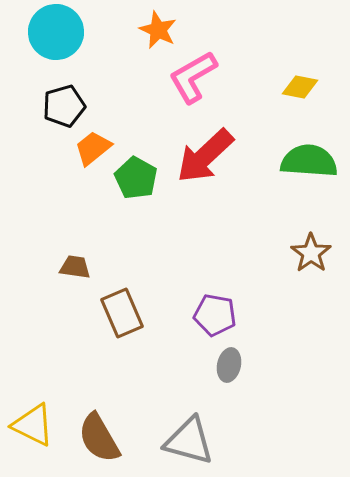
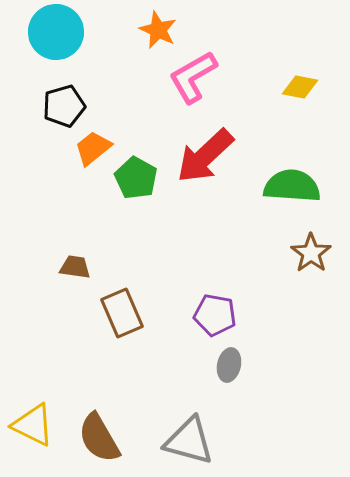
green semicircle: moved 17 px left, 25 px down
